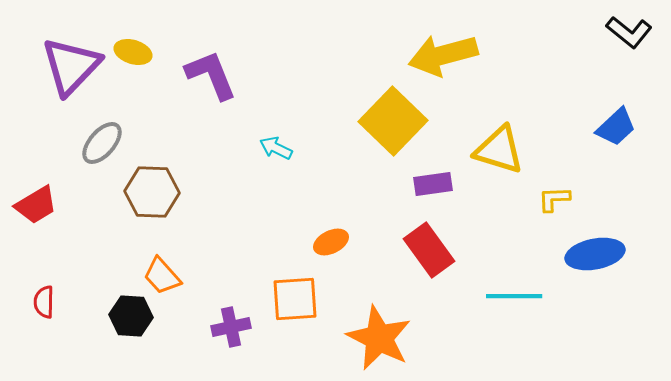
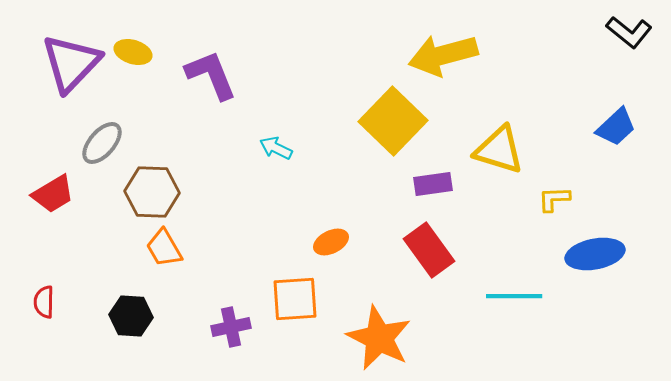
purple triangle: moved 3 px up
red trapezoid: moved 17 px right, 11 px up
orange trapezoid: moved 2 px right, 28 px up; rotated 12 degrees clockwise
